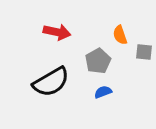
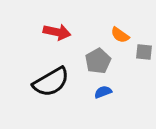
orange semicircle: rotated 36 degrees counterclockwise
